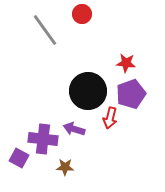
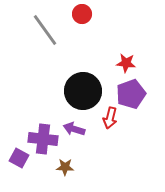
black circle: moved 5 px left
